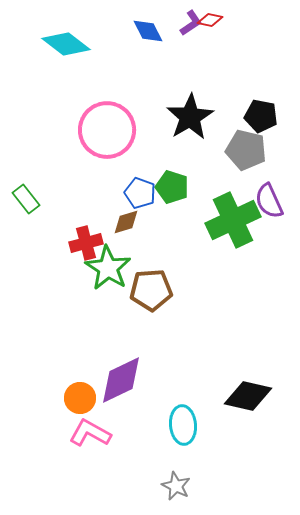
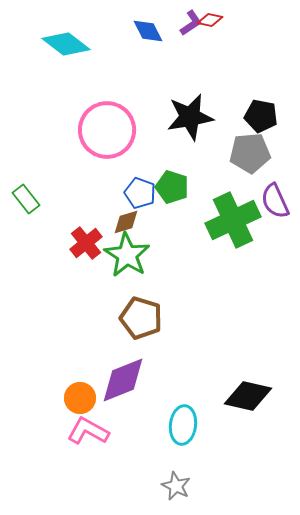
black star: rotated 21 degrees clockwise
gray pentagon: moved 4 px right, 3 px down; rotated 18 degrees counterclockwise
purple semicircle: moved 6 px right
red cross: rotated 24 degrees counterclockwise
green star: moved 19 px right, 13 px up
brown pentagon: moved 10 px left, 28 px down; rotated 21 degrees clockwise
purple diamond: moved 2 px right; rotated 4 degrees clockwise
cyan ellipse: rotated 12 degrees clockwise
pink L-shape: moved 2 px left, 2 px up
